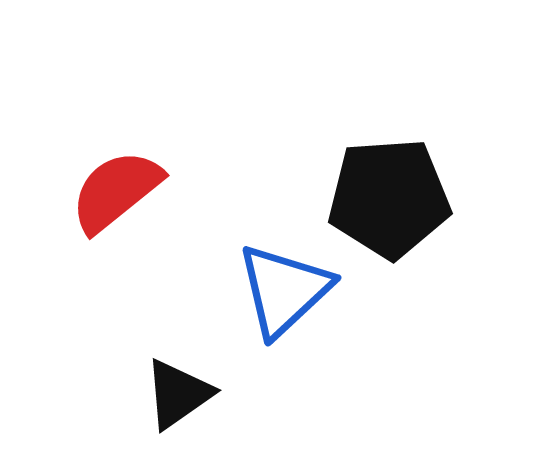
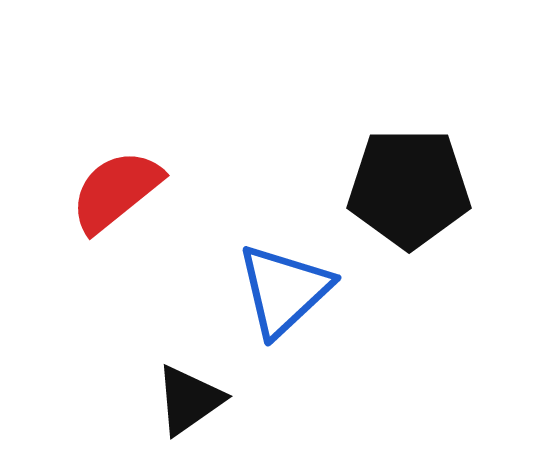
black pentagon: moved 20 px right, 10 px up; rotated 4 degrees clockwise
black triangle: moved 11 px right, 6 px down
